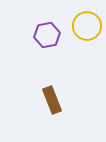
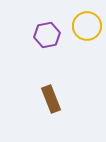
brown rectangle: moved 1 px left, 1 px up
